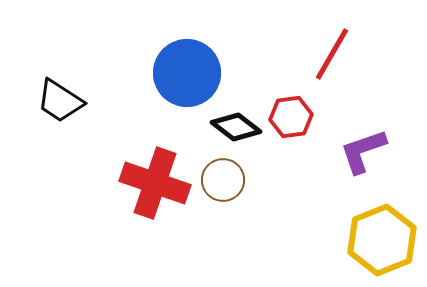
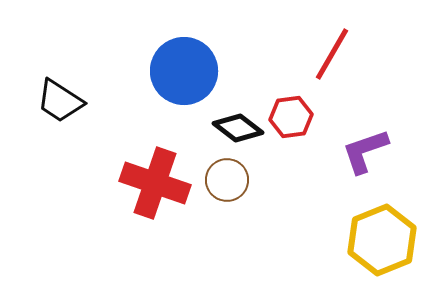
blue circle: moved 3 px left, 2 px up
black diamond: moved 2 px right, 1 px down
purple L-shape: moved 2 px right
brown circle: moved 4 px right
